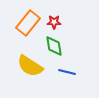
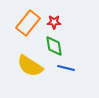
blue line: moved 1 px left, 4 px up
